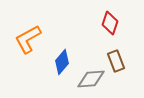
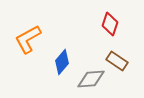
red diamond: moved 1 px down
brown rectangle: moved 1 px right; rotated 35 degrees counterclockwise
